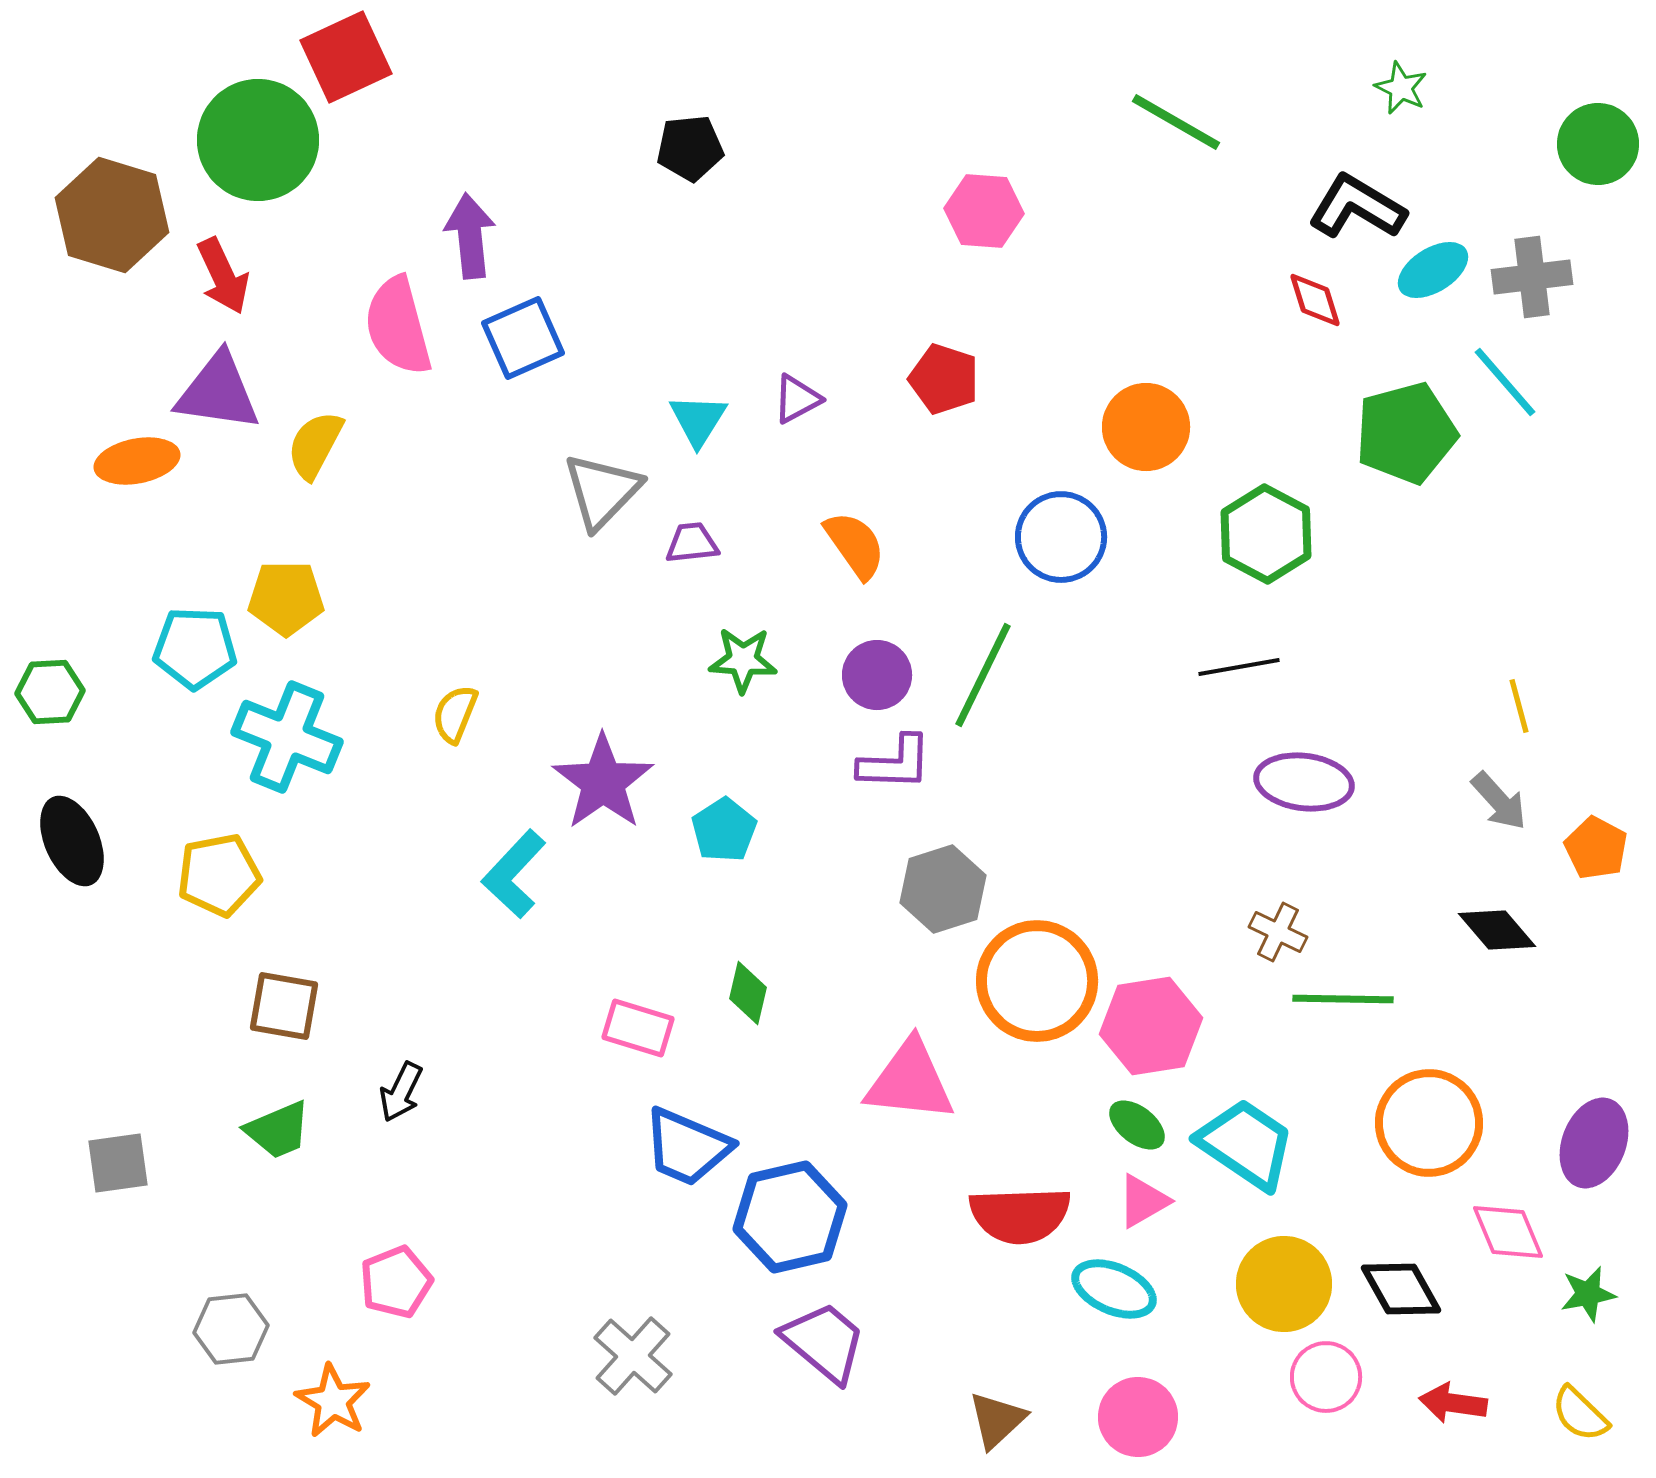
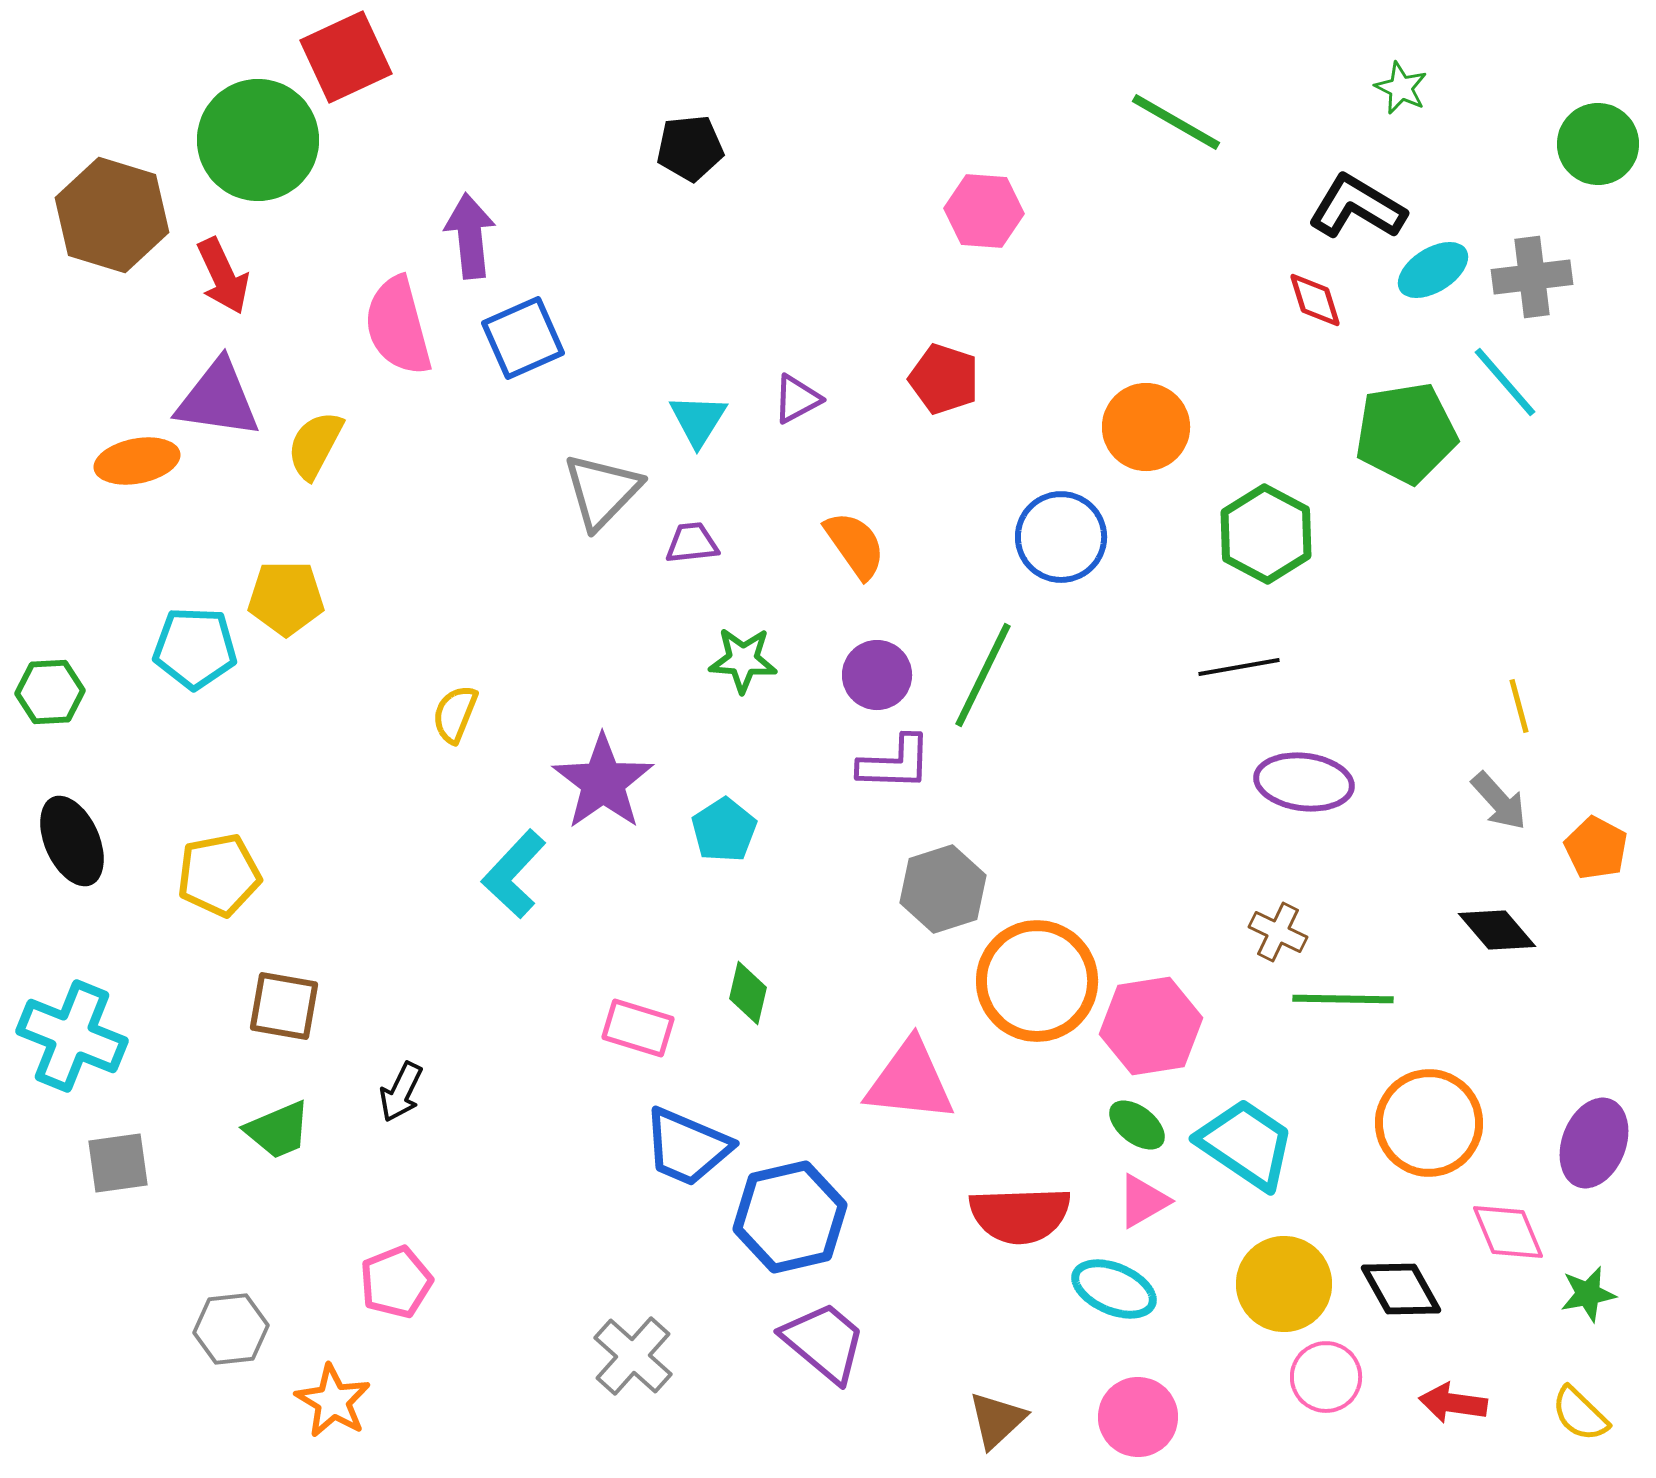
purple triangle at (218, 392): moved 7 px down
green pentagon at (1406, 433): rotated 6 degrees clockwise
cyan cross at (287, 737): moved 215 px left, 299 px down
